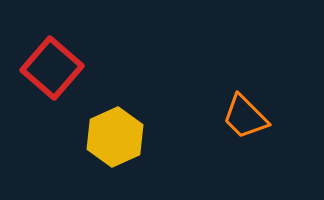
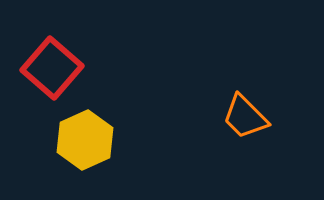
yellow hexagon: moved 30 px left, 3 px down
